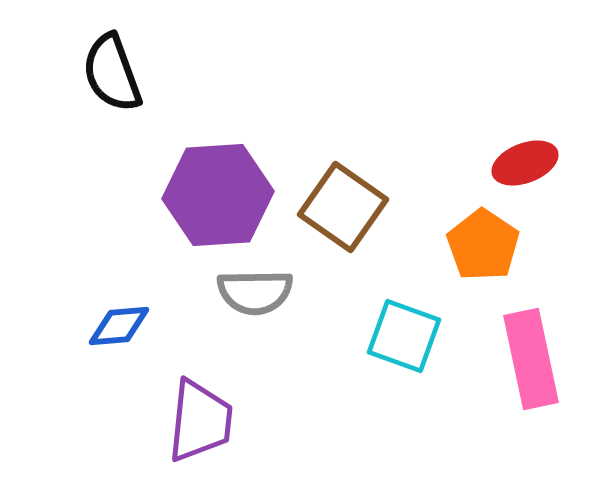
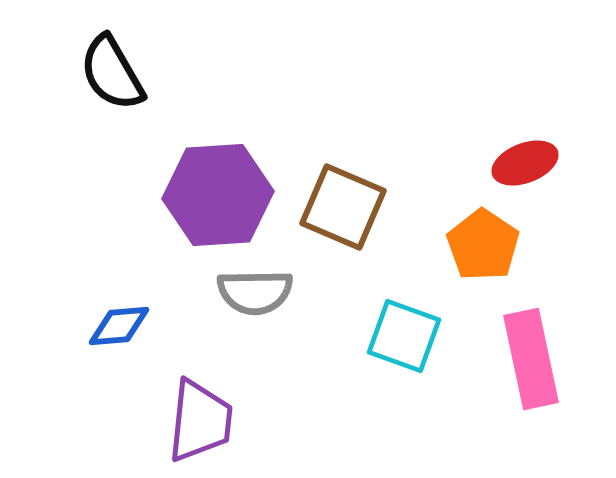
black semicircle: rotated 10 degrees counterclockwise
brown square: rotated 12 degrees counterclockwise
